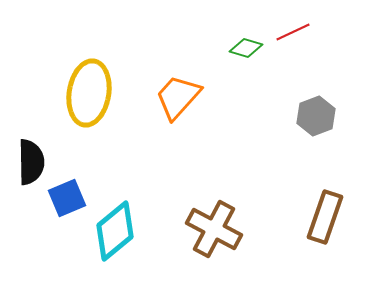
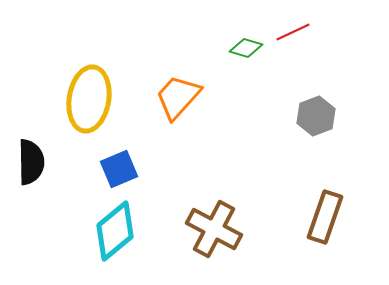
yellow ellipse: moved 6 px down
blue square: moved 52 px right, 29 px up
